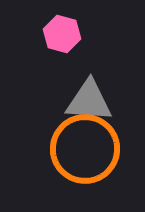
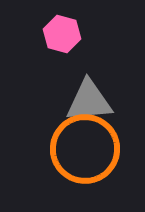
gray triangle: rotated 9 degrees counterclockwise
